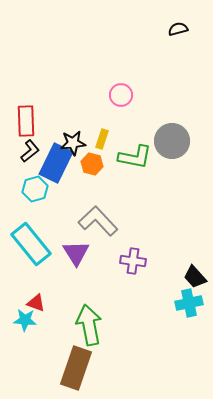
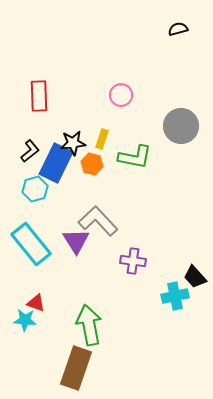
red rectangle: moved 13 px right, 25 px up
gray circle: moved 9 px right, 15 px up
purple triangle: moved 12 px up
cyan cross: moved 14 px left, 7 px up
